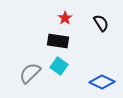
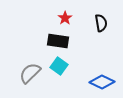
black semicircle: rotated 24 degrees clockwise
